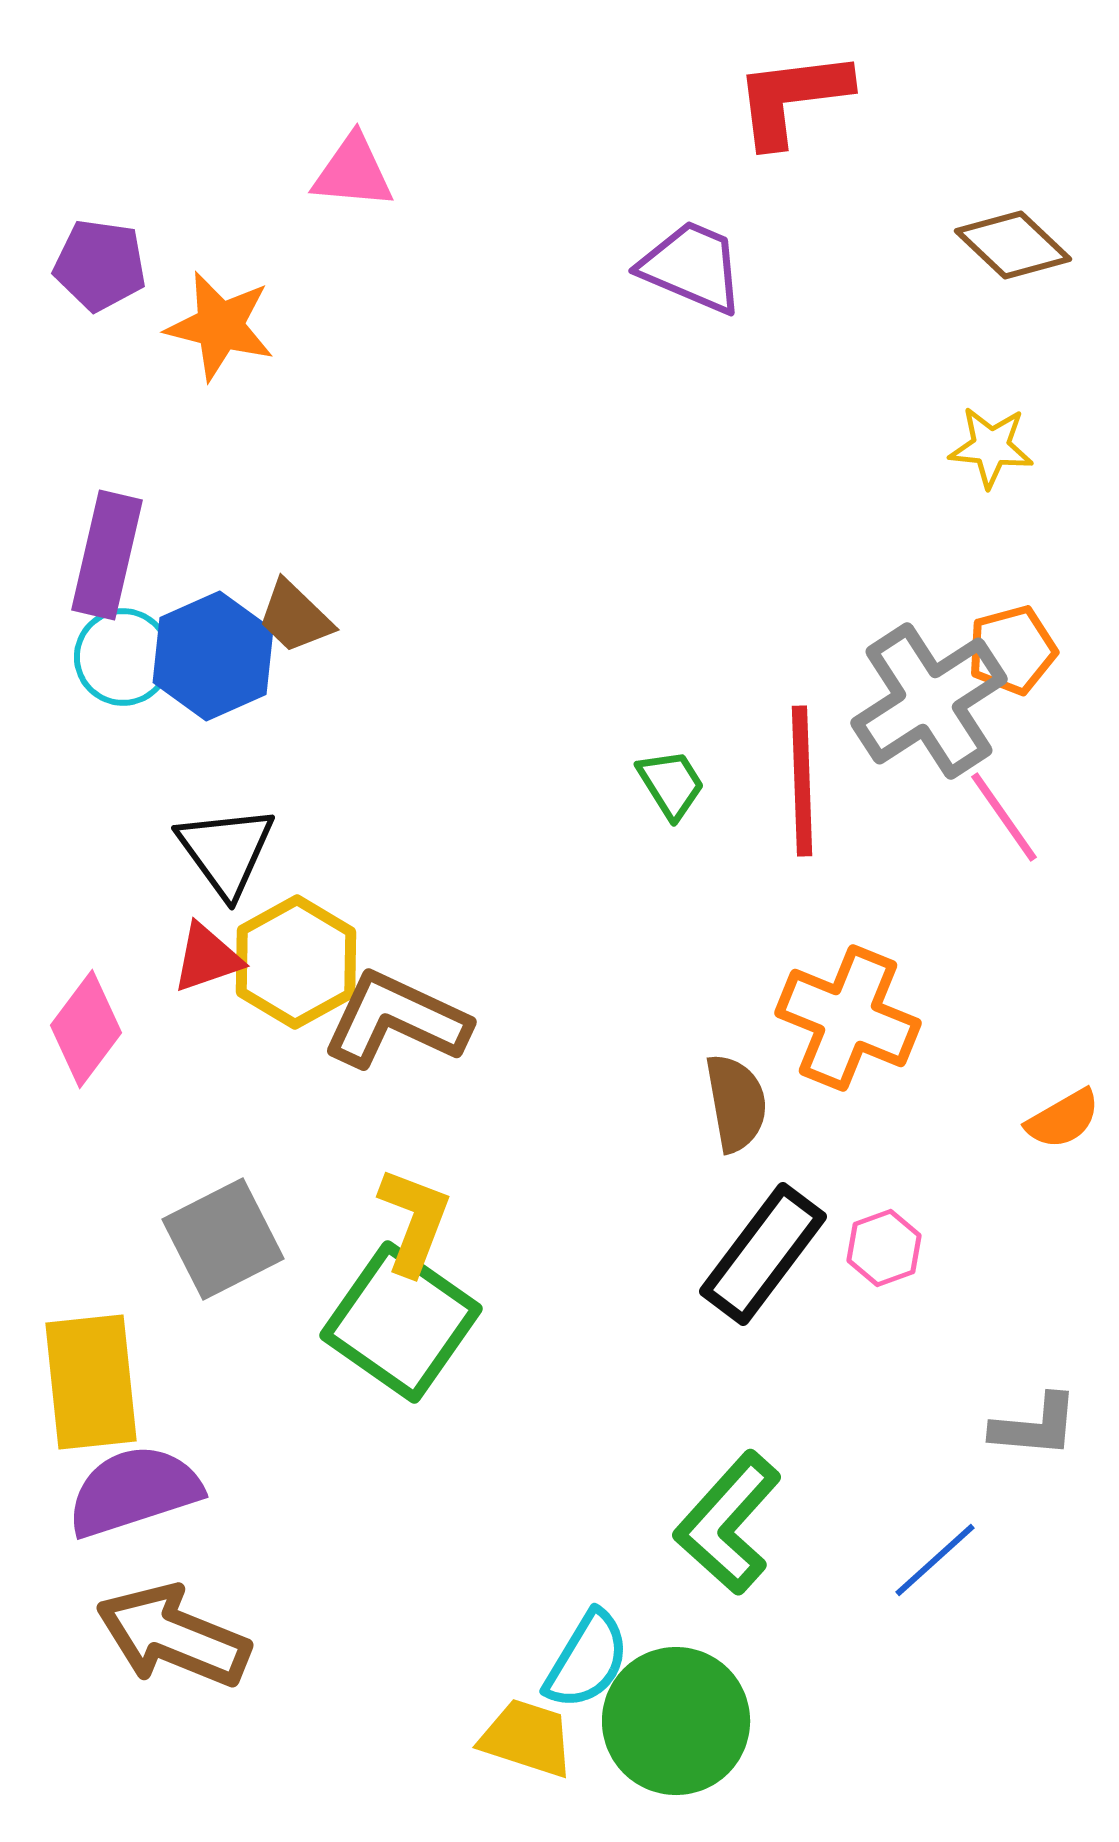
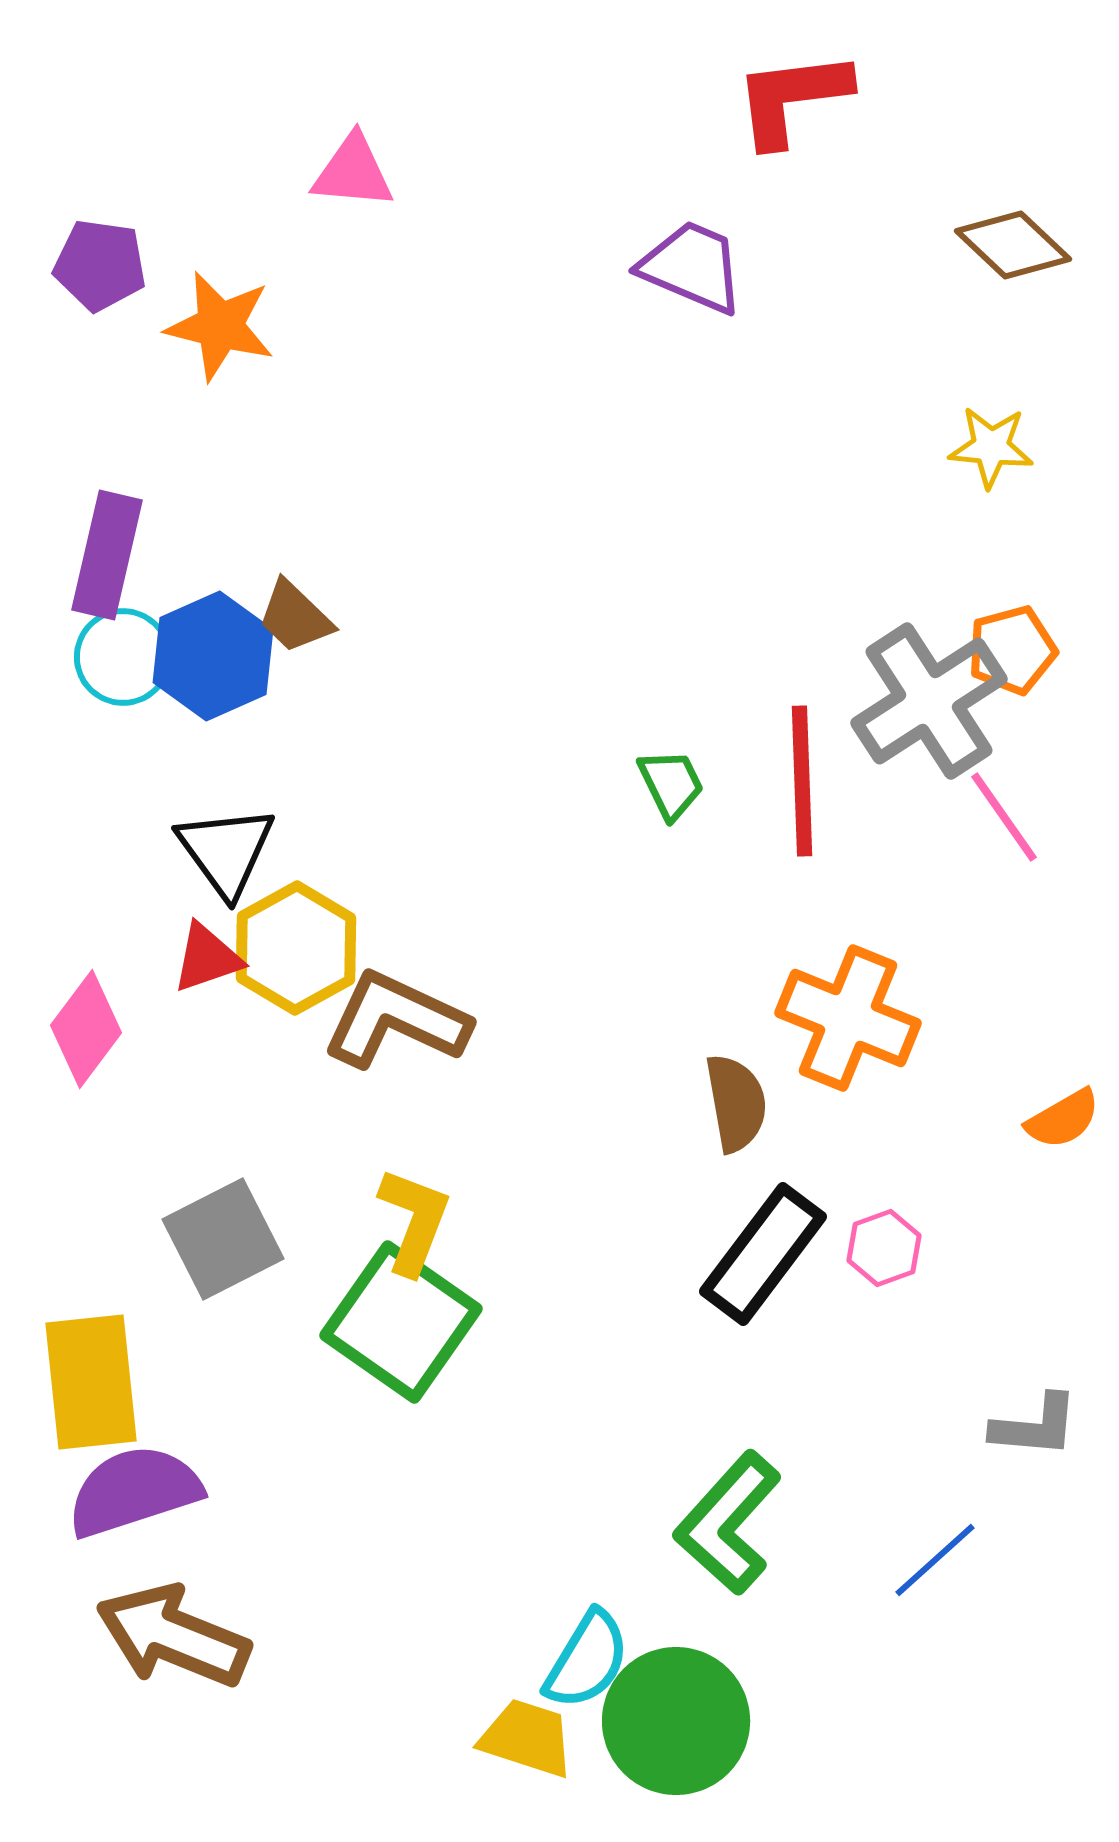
green trapezoid: rotated 6 degrees clockwise
yellow hexagon: moved 14 px up
